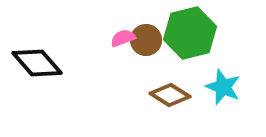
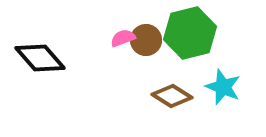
black diamond: moved 3 px right, 5 px up
brown diamond: moved 2 px right, 1 px down
